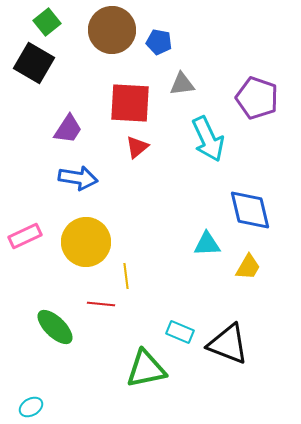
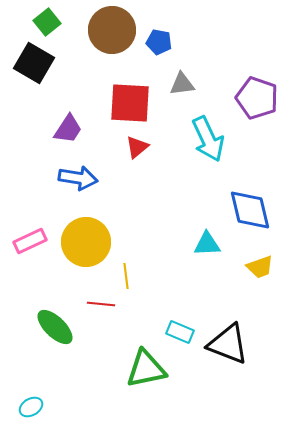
pink rectangle: moved 5 px right, 5 px down
yellow trapezoid: moved 12 px right; rotated 40 degrees clockwise
